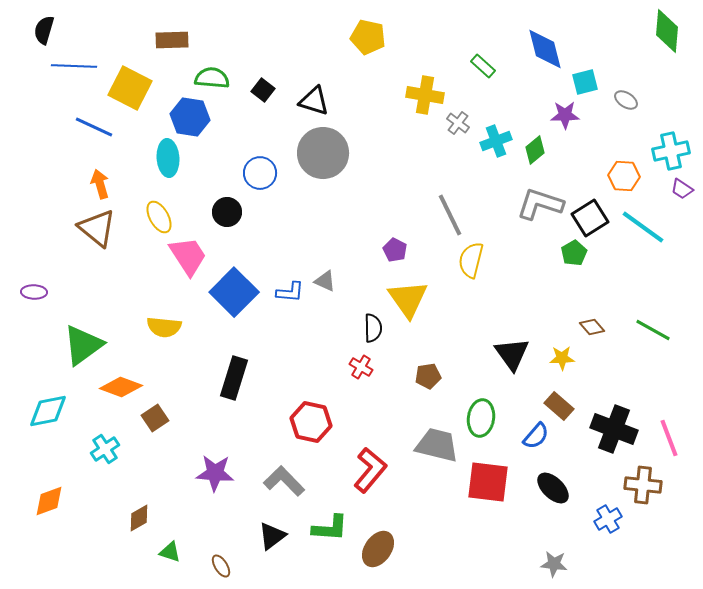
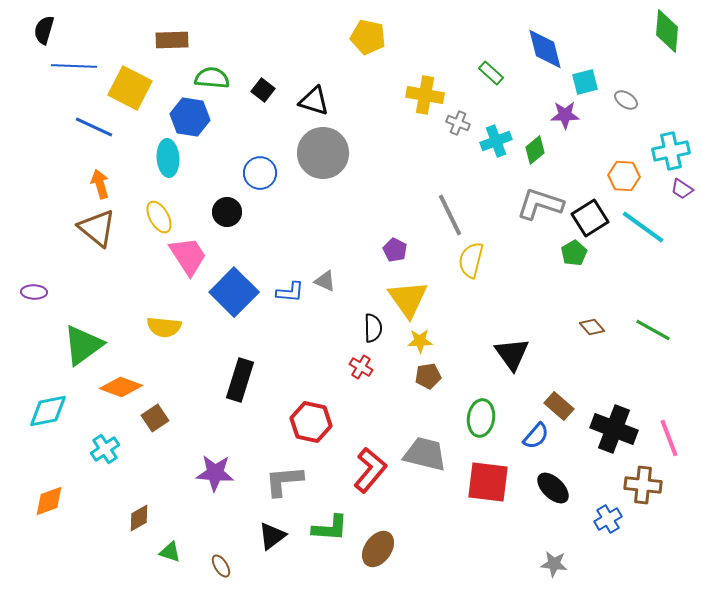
green rectangle at (483, 66): moved 8 px right, 7 px down
gray cross at (458, 123): rotated 15 degrees counterclockwise
yellow star at (562, 358): moved 142 px left, 17 px up
black rectangle at (234, 378): moved 6 px right, 2 px down
gray trapezoid at (437, 445): moved 12 px left, 9 px down
gray L-shape at (284, 481): rotated 51 degrees counterclockwise
